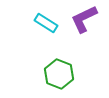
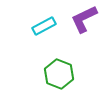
cyan rectangle: moved 2 px left, 3 px down; rotated 60 degrees counterclockwise
